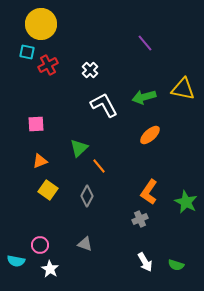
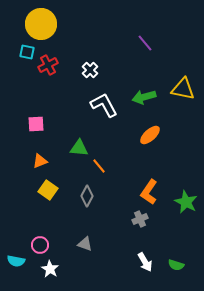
green triangle: rotated 48 degrees clockwise
